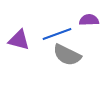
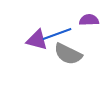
purple triangle: moved 18 px right
gray semicircle: moved 1 px right, 1 px up
